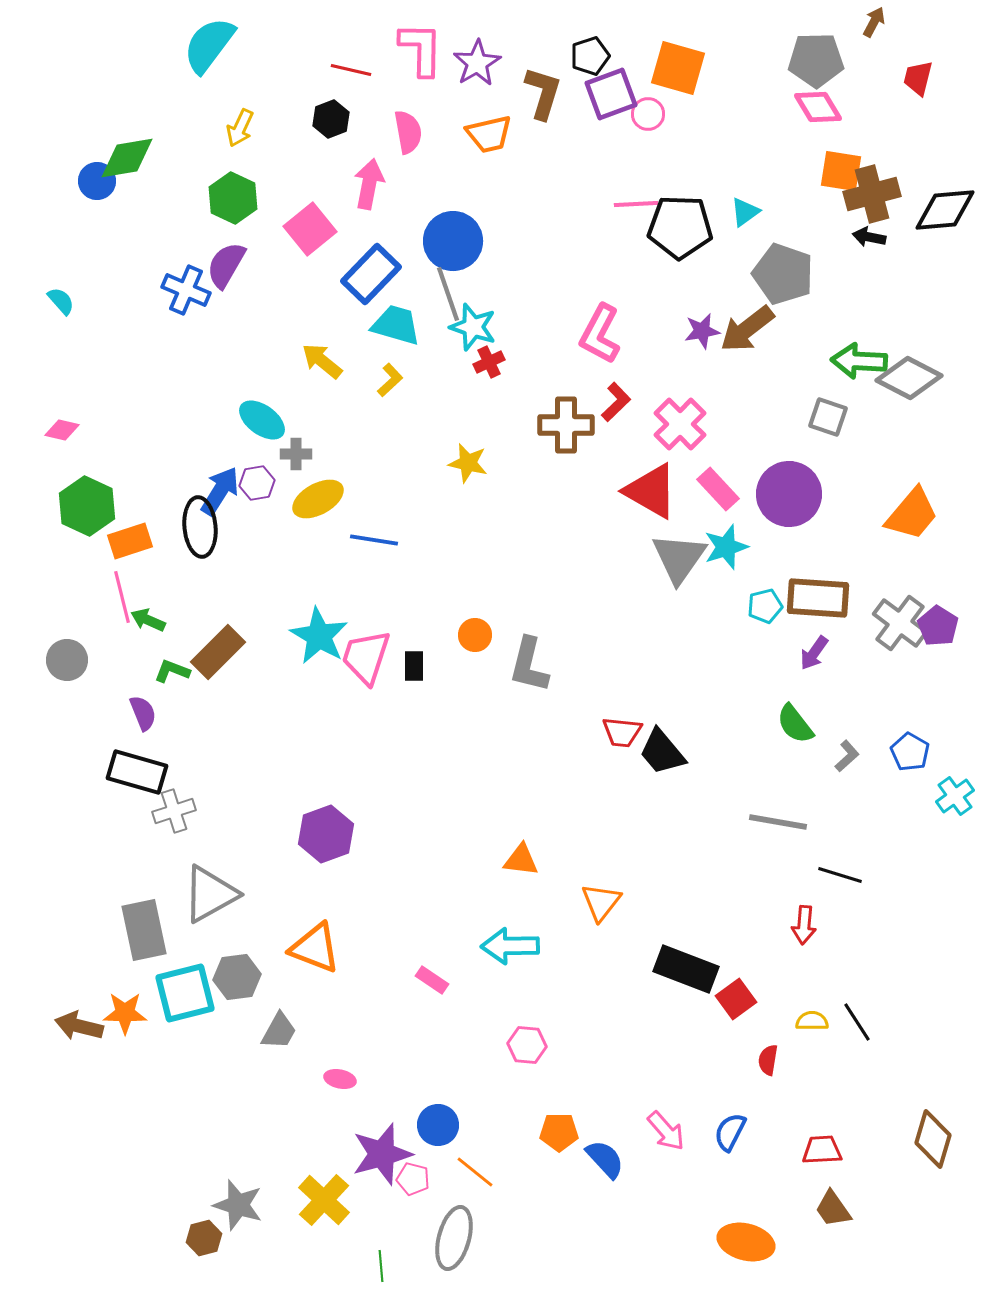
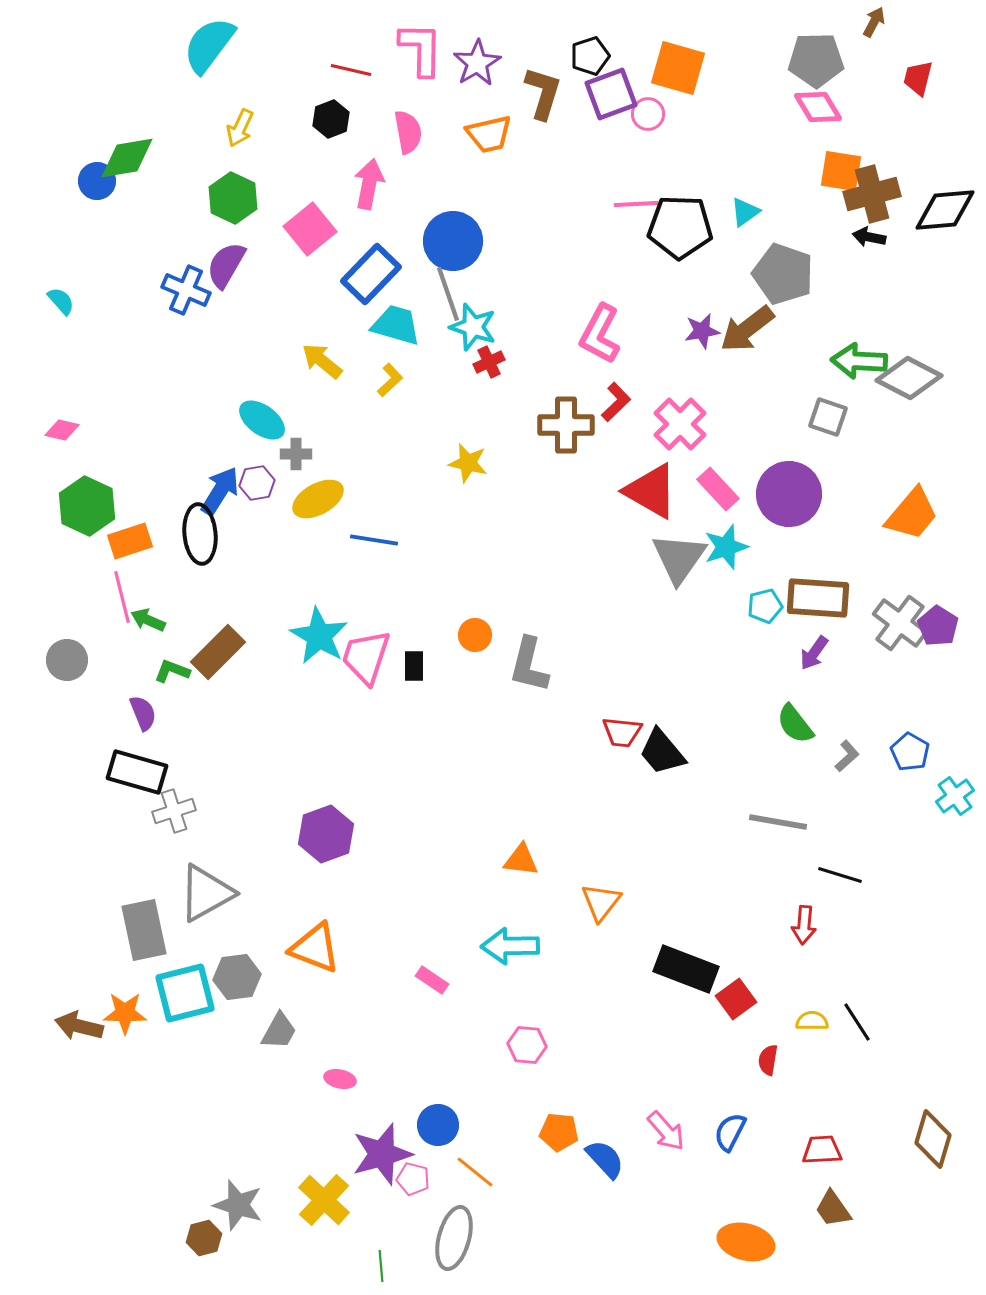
black ellipse at (200, 527): moved 7 px down
gray triangle at (210, 894): moved 4 px left, 1 px up
orange pentagon at (559, 1132): rotated 6 degrees clockwise
